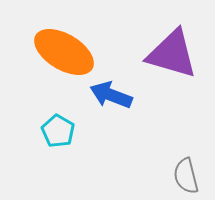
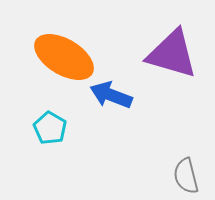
orange ellipse: moved 5 px down
cyan pentagon: moved 8 px left, 3 px up
